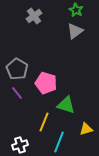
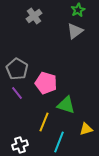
green star: moved 2 px right; rotated 16 degrees clockwise
